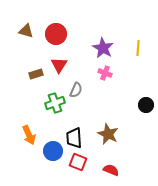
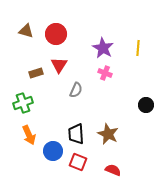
brown rectangle: moved 1 px up
green cross: moved 32 px left
black trapezoid: moved 2 px right, 4 px up
red semicircle: moved 2 px right
